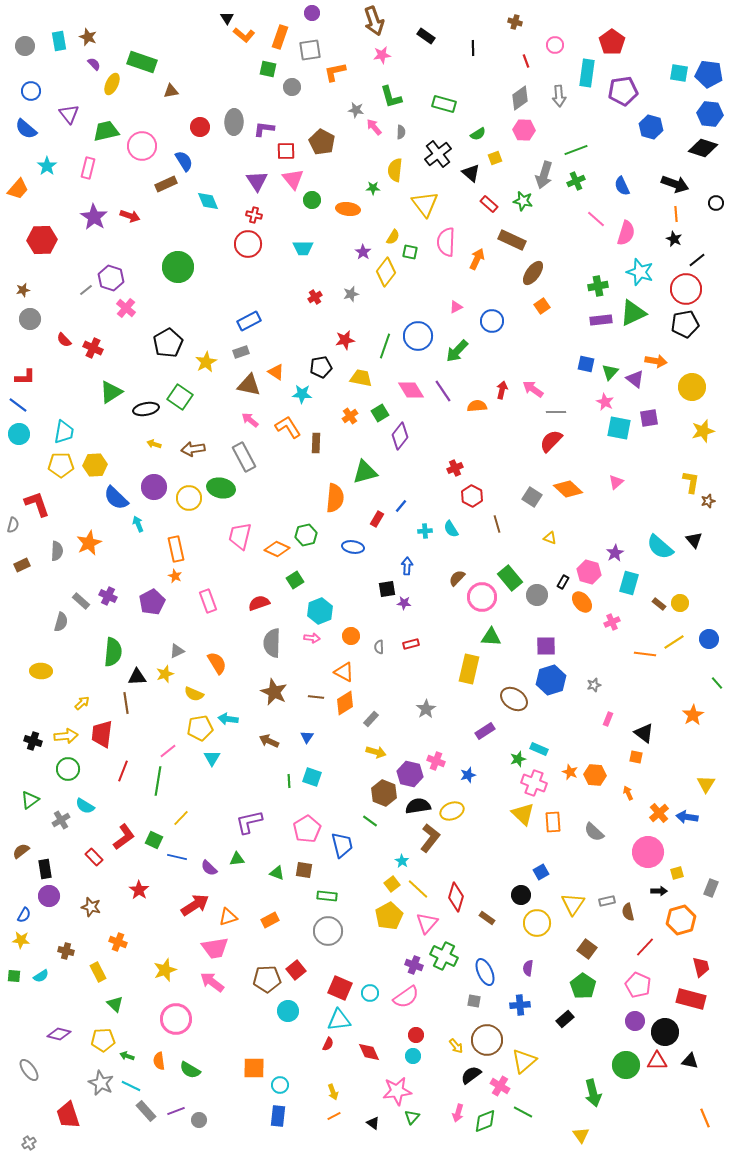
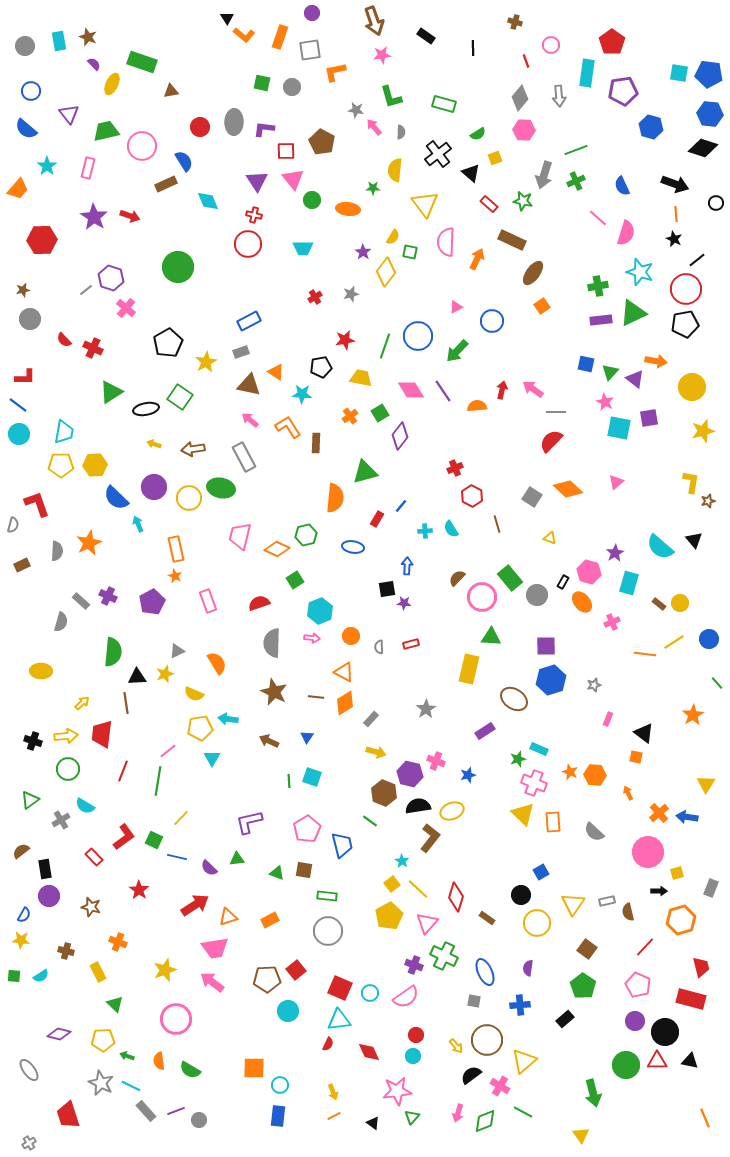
pink circle at (555, 45): moved 4 px left
green square at (268, 69): moved 6 px left, 14 px down
gray diamond at (520, 98): rotated 15 degrees counterclockwise
pink line at (596, 219): moved 2 px right, 1 px up
